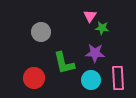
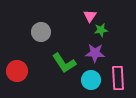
green star: moved 1 px left, 2 px down; rotated 16 degrees counterclockwise
green L-shape: rotated 20 degrees counterclockwise
red circle: moved 17 px left, 7 px up
